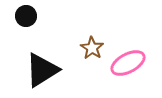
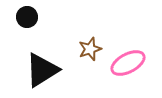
black circle: moved 1 px right, 1 px down
brown star: moved 2 px left, 1 px down; rotated 20 degrees clockwise
